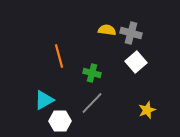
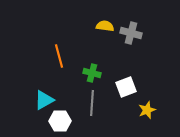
yellow semicircle: moved 2 px left, 4 px up
white square: moved 10 px left, 25 px down; rotated 20 degrees clockwise
gray line: rotated 40 degrees counterclockwise
